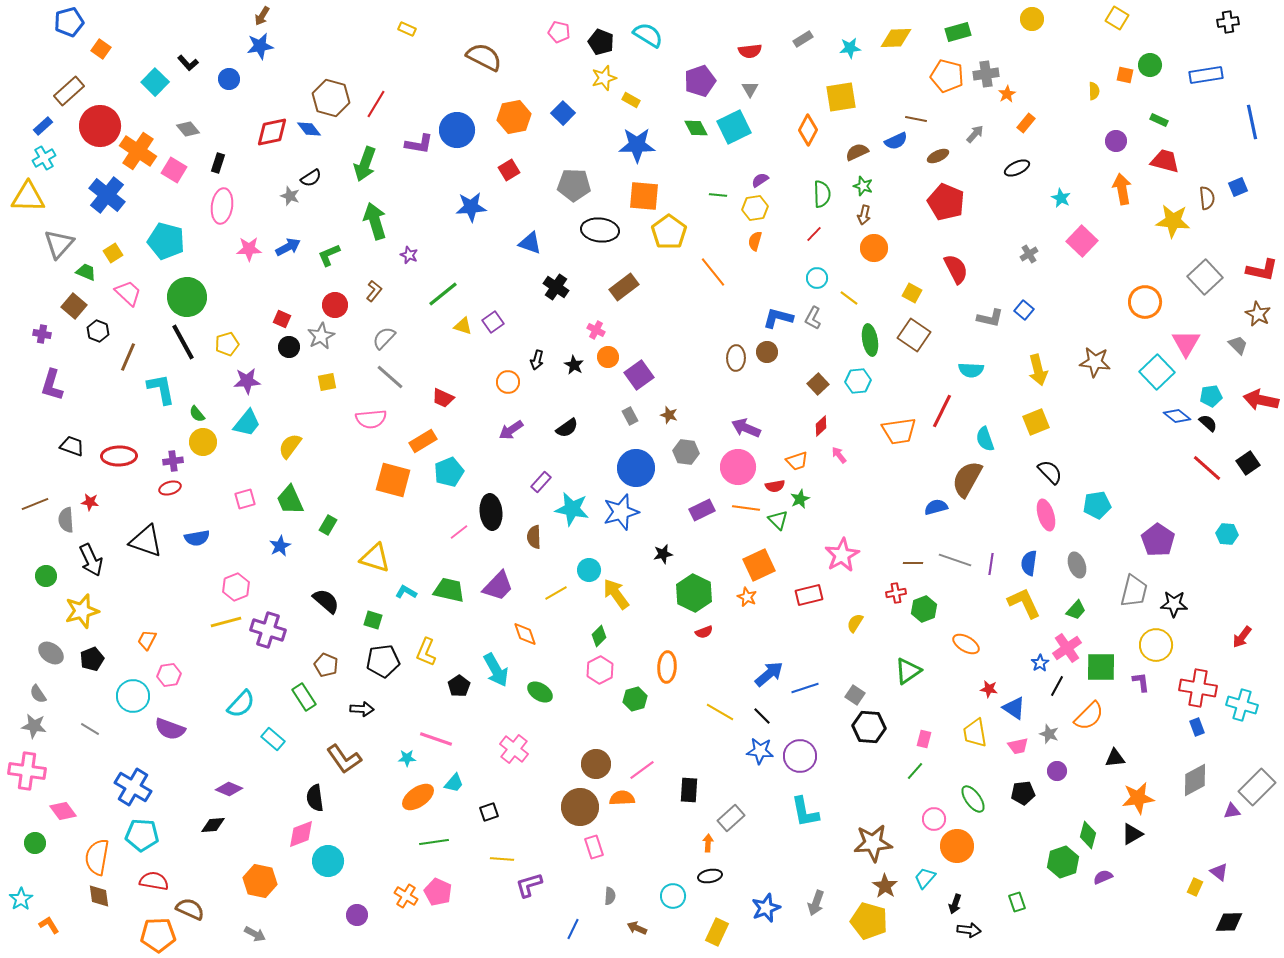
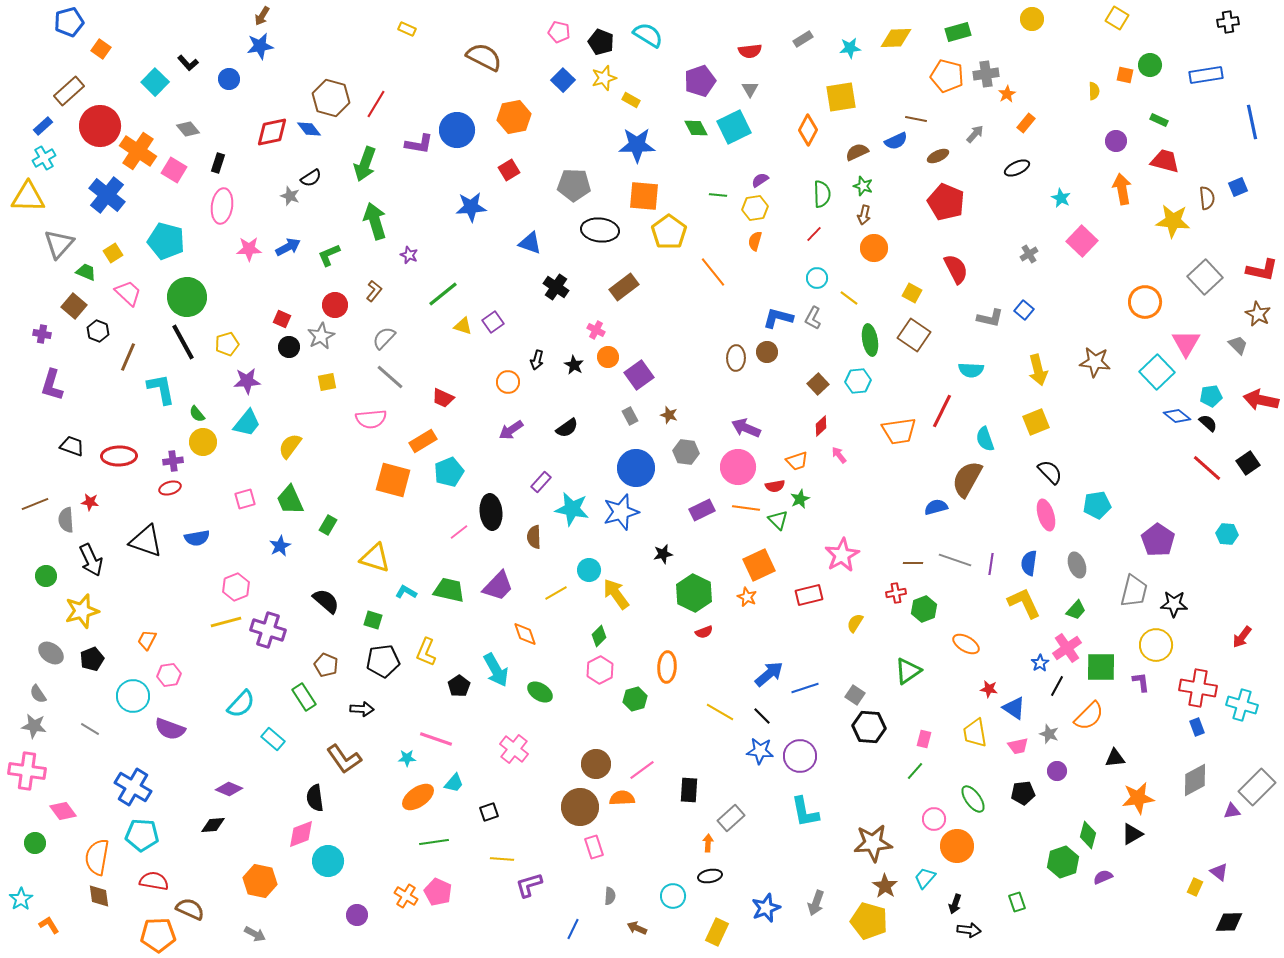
blue square at (563, 113): moved 33 px up
